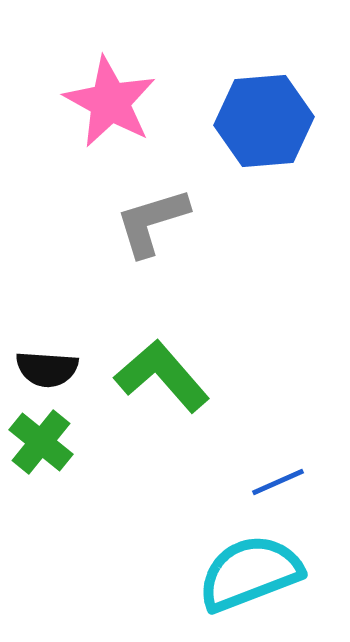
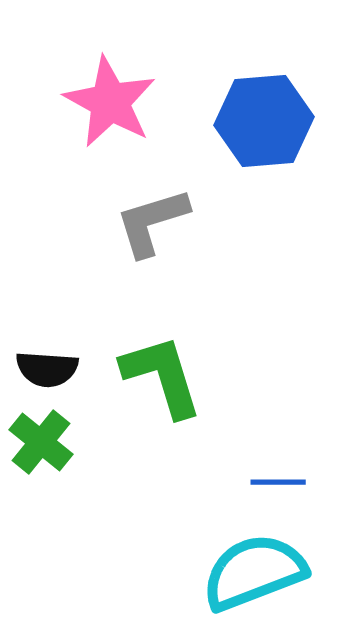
green L-shape: rotated 24 degrees clockwise
blue line: rotated 24 degrees clockwise
cyan semicircle: moved 4 px right, 1 px up
